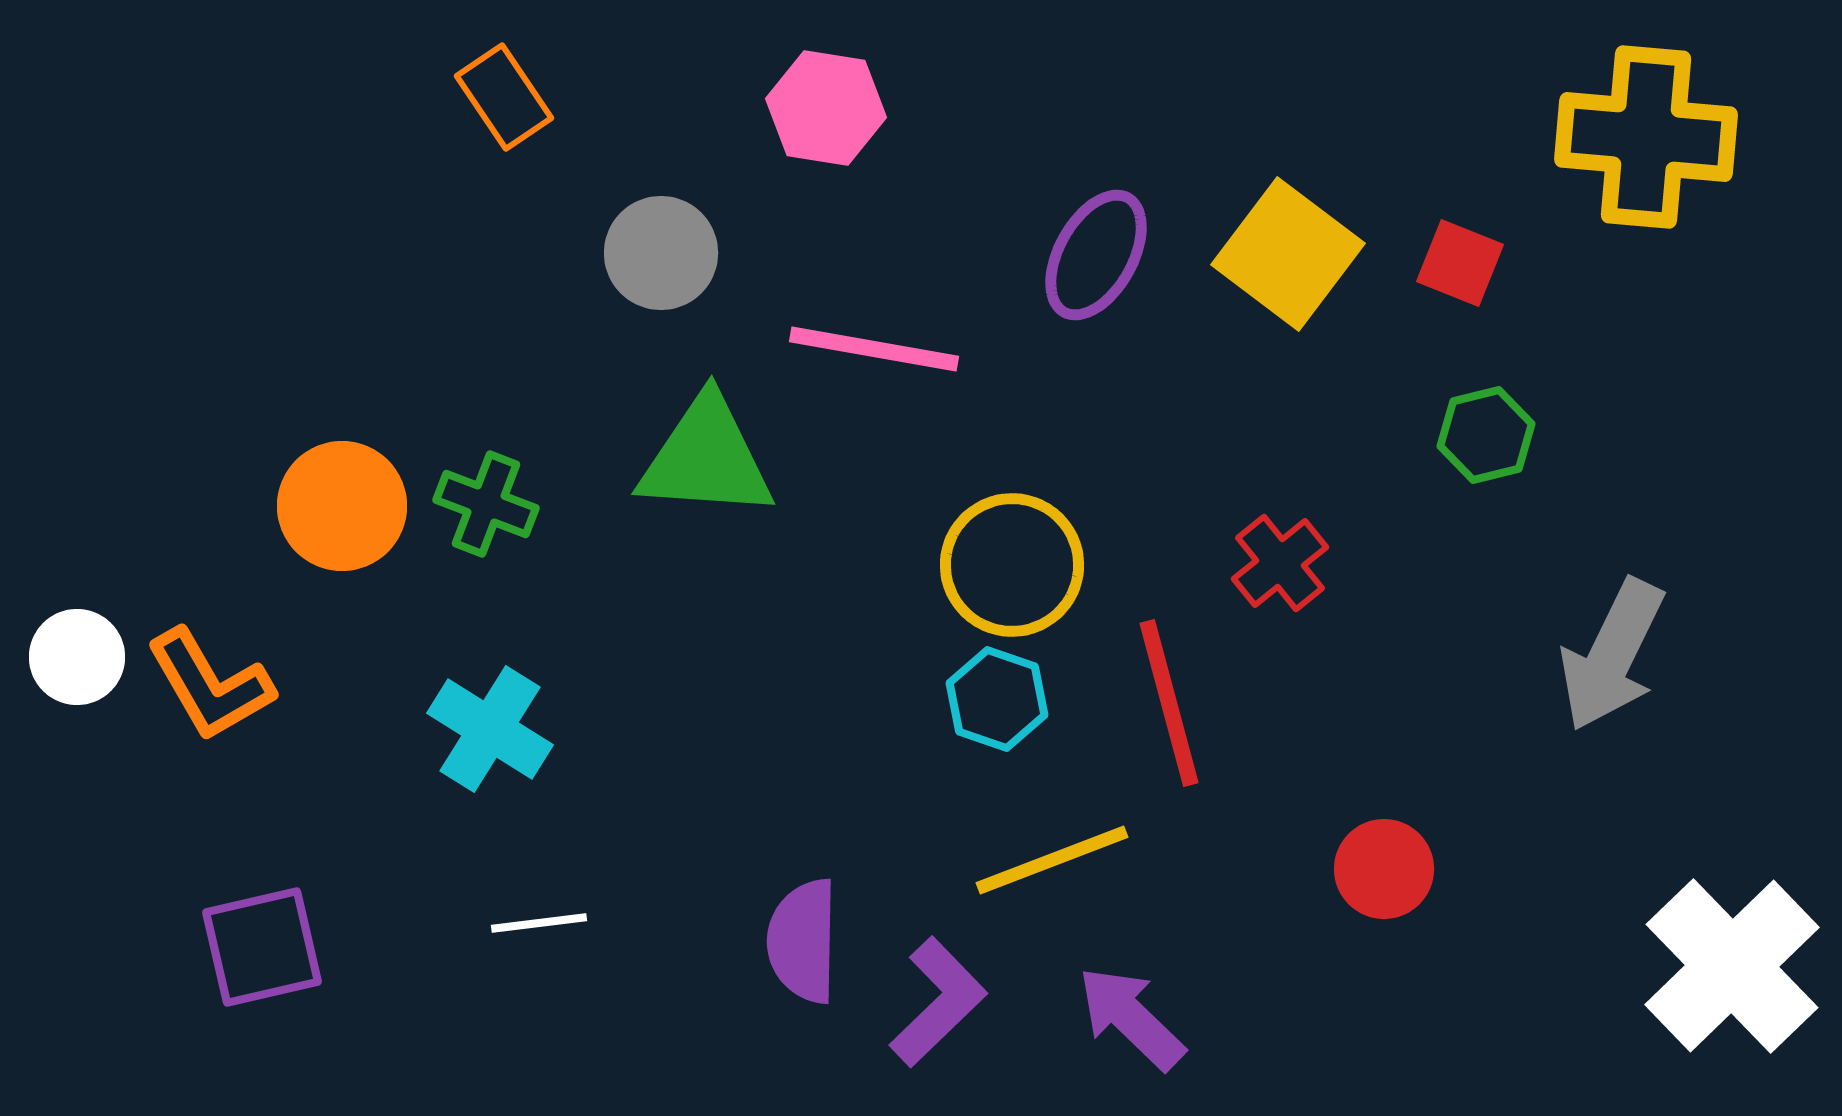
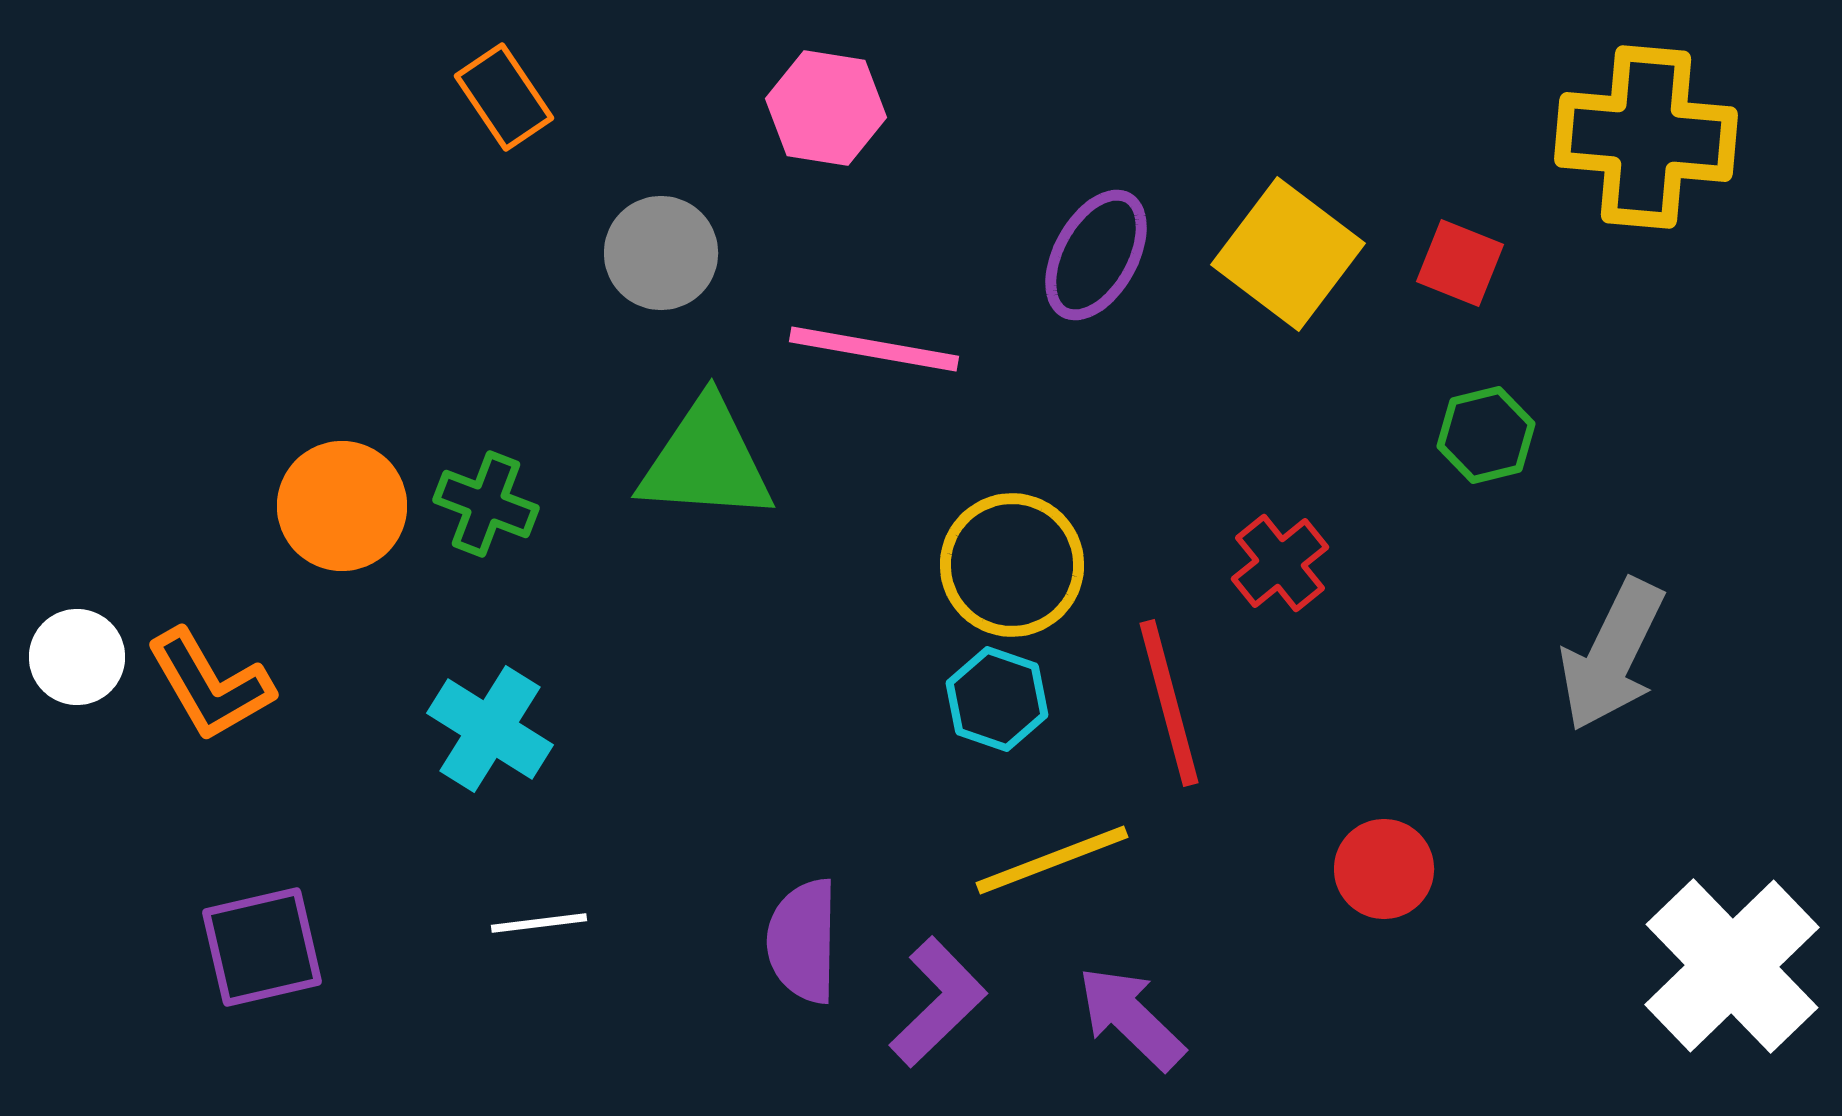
green triangle: moved 3 px down
